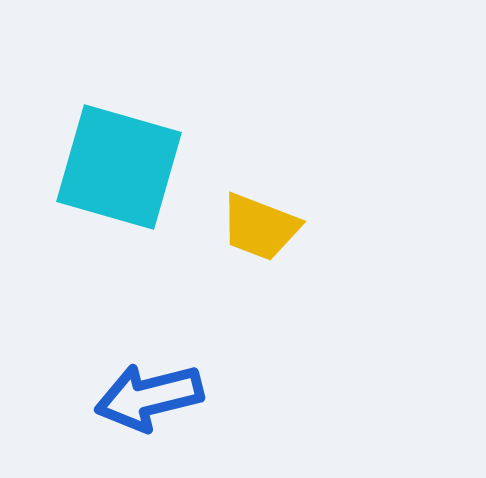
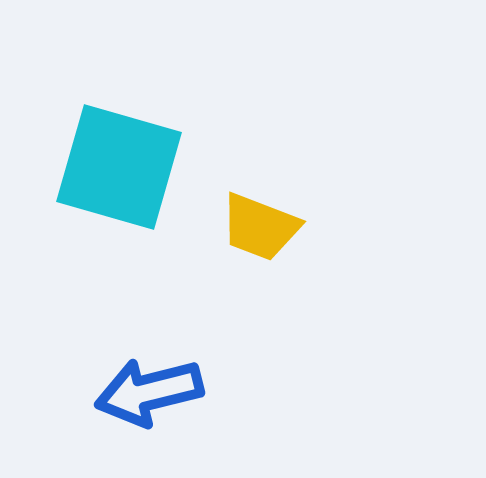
blue arrow: moved 5 px up
